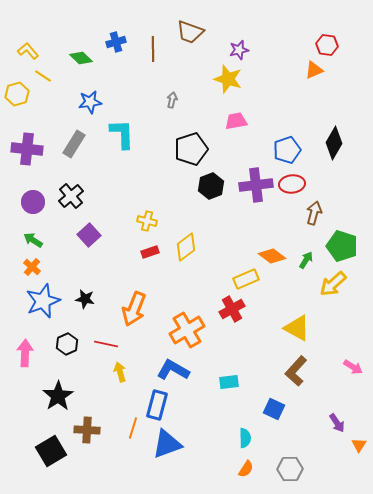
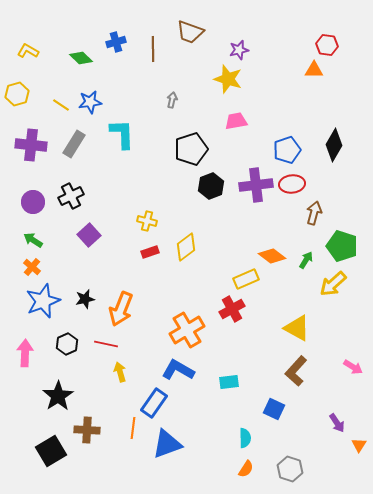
yellow L-shape at (28, 51): rotated 20 degrees counterclockwise
orange triangle at (314, 70): rotated 24 degrees clockwise
yellow line at (43, 76): moved 18 px right, 29 px down
black diamond at (334, 143): moved 2 px down
purple cross at (27, 149): moved 4 px right, 4 px up
black cross at (71, 196): rotated 15 degrees clockwise
black star at (85, 299): rotated 24 degrees counterclockwise
orange arrow at (134, 309): moved 13 px left
blue L-shape at (173, 370): moved 5 px right
blue rectangle at (157, 405): moved 3 px left, 2 px up; rotated 20 degrees clockwise
orange line at (133, 428): rotated 10 degrees counterclockwise
gray hexagon at (290, 469): rotated 20 degrees clockwise
